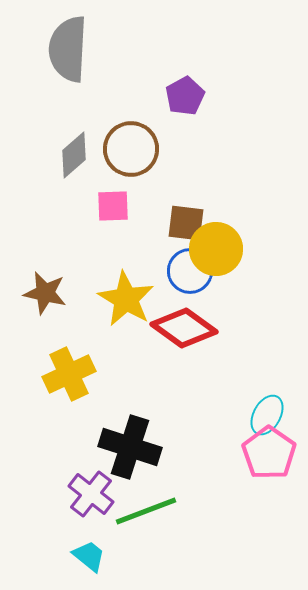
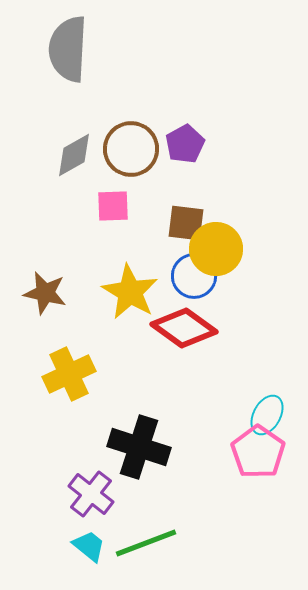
purple pentagon: moved 48 px down
gray diamond: rotated 12 degrees clockwise
blue circle: moved 4 px right, 5 px down
yellow star: moved 4 px right, 7 px up
black cross: moved 9 px right
pink pentagon: moved 11 px left, 1 px up
green line: moved 32 px down
cyan trapezoid: moved 10 px up
